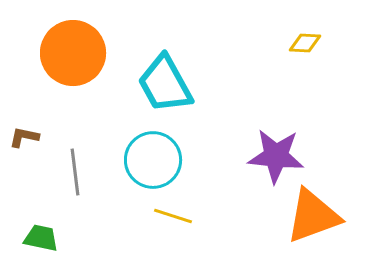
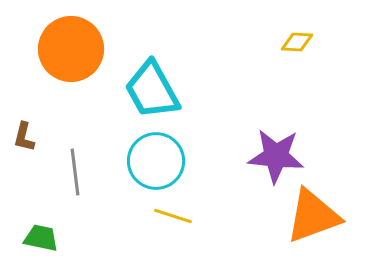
yellow diamond: moved 8 px left, 1 px up
orange circle: moved 2 px left, 4 px up
cyan trapezoid: moved 13 px left, 6 px down
brown L-shape: rotated 88 degrees counterclockwise
cyan circle: moved 3 px right, 1 px down
